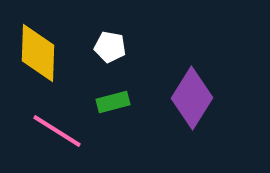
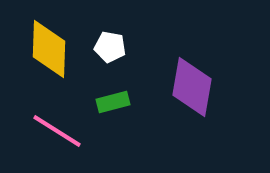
yellow diamond: moved 11 px right, 4 px up
purple diamond: moved 11 px up; rotated 22 degrees counterclockwise
